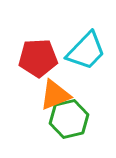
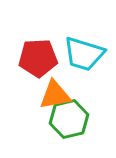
cyan trapezoid: moved 2 px left, 3 px down; rotated 63 degrees clockwise
orange triangle: rotated 12 degrees clockwise
